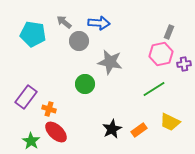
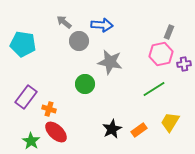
blue arrow: moved 3 px right, 2 px down
cyan pentagon: moved 10 px left, 10 px down
yellow trapezoid: rotated 95 degrees clockwise
